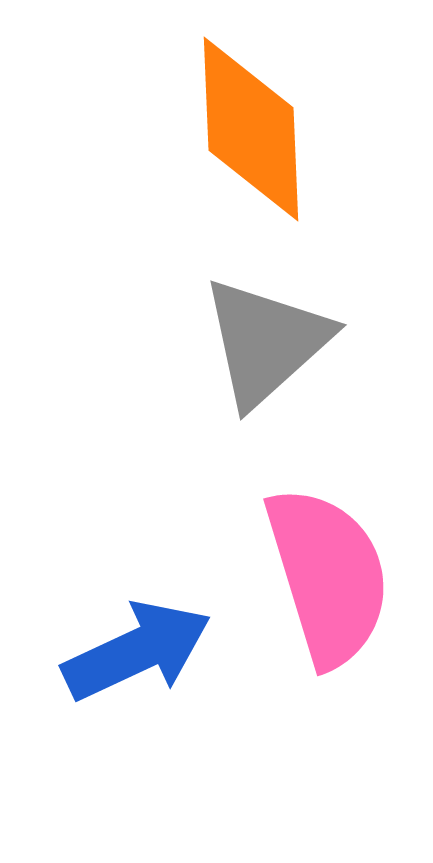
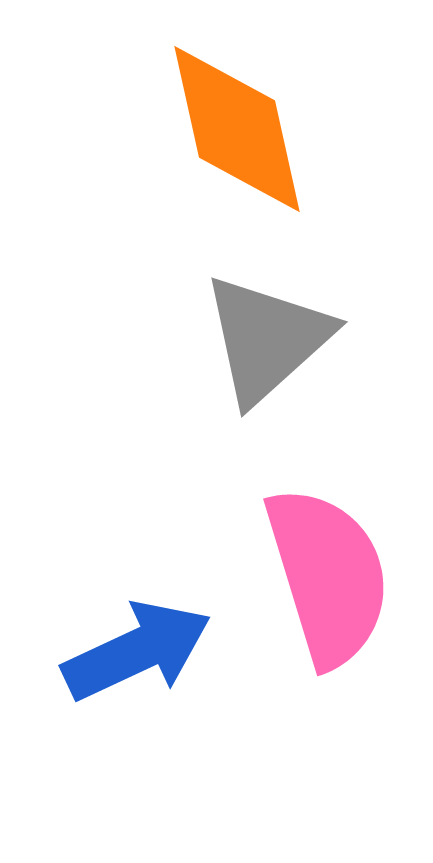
orange diamond: moved 14 px left; rotated 10 degrees counterclockwise
gray triangle: moved 1 px right, 3 px up
